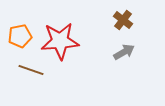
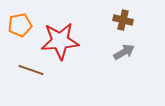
brown cross: rotated 24 degrees counterclockwise
orange pentagon: moved 11 px up
